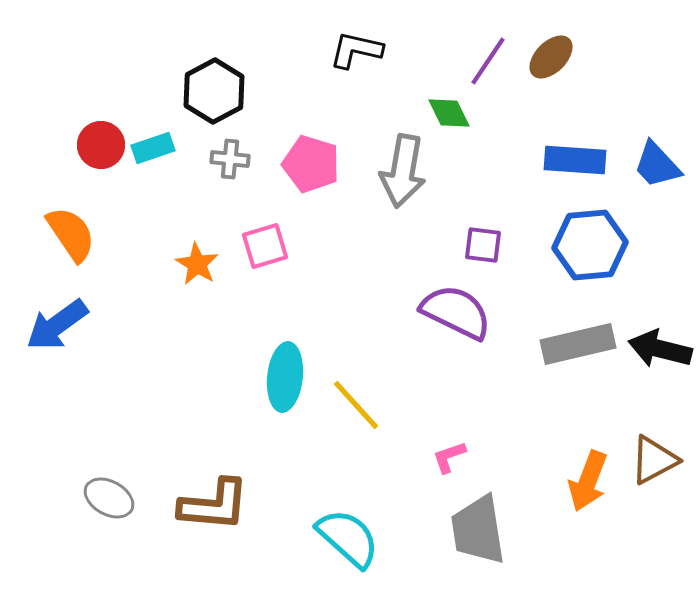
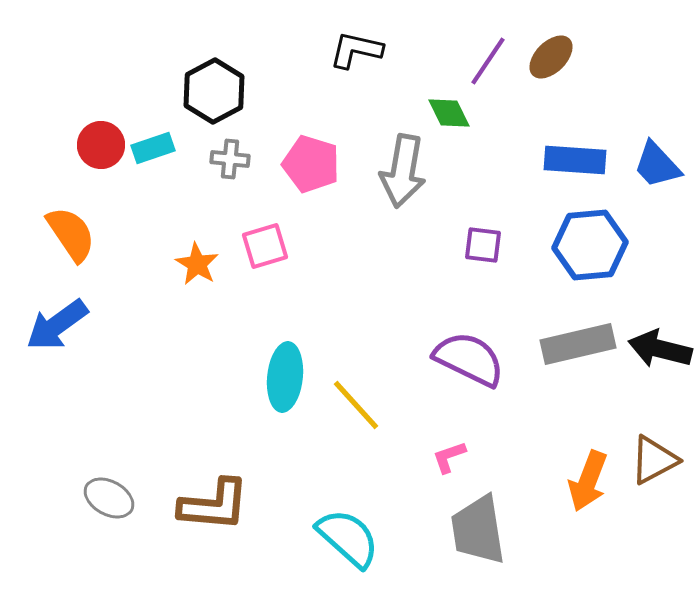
purple semicircle: moved 13 px right, 47 px down
